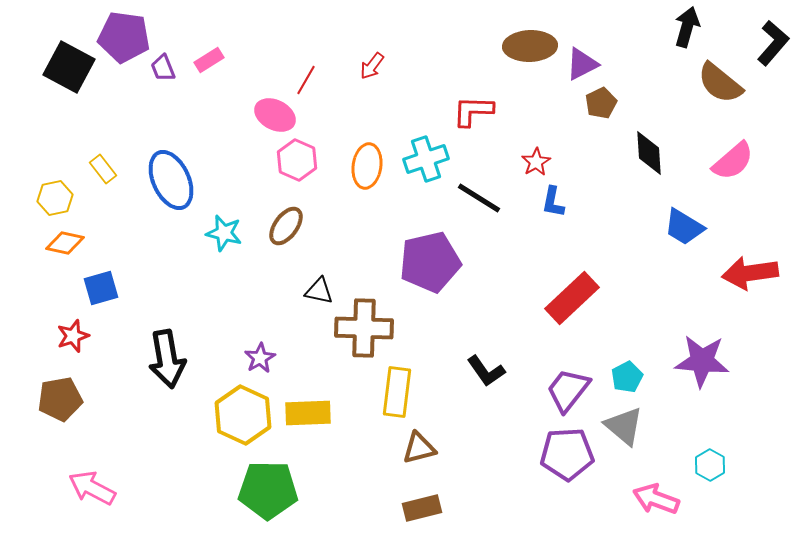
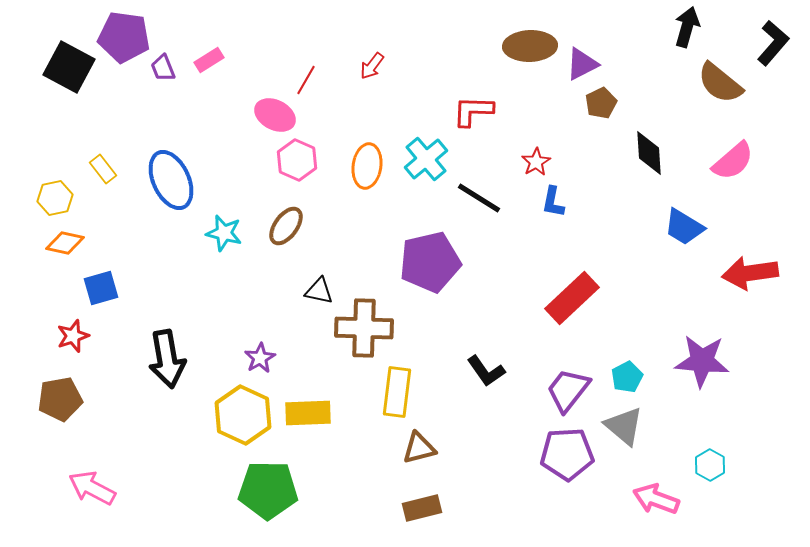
cyan cross at (426, 159): rotated 21 degrees counterclockwise
